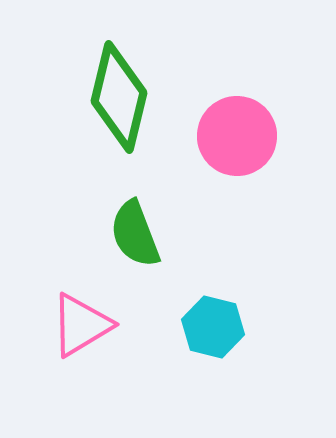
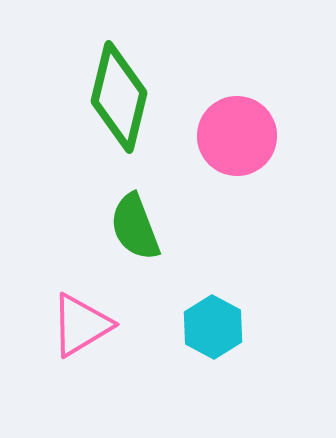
green semicircle: moved 7 px up
cyan hexagon: rotated 14 degrees clockwise
